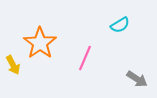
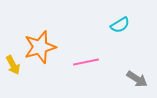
orange star: moved 4 px down; rotated 20 degrees clockwise
pink line: moved 1 px right, 4 px down; rotated 55 degrees clockwise
